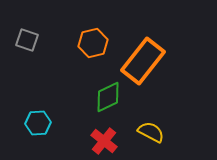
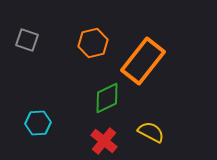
green diamond: moved 1 px left, 1 px down
